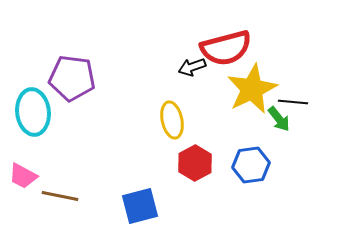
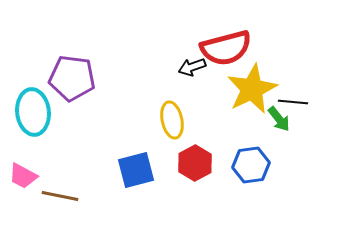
blue square: moved 4 px left, 36 px up
